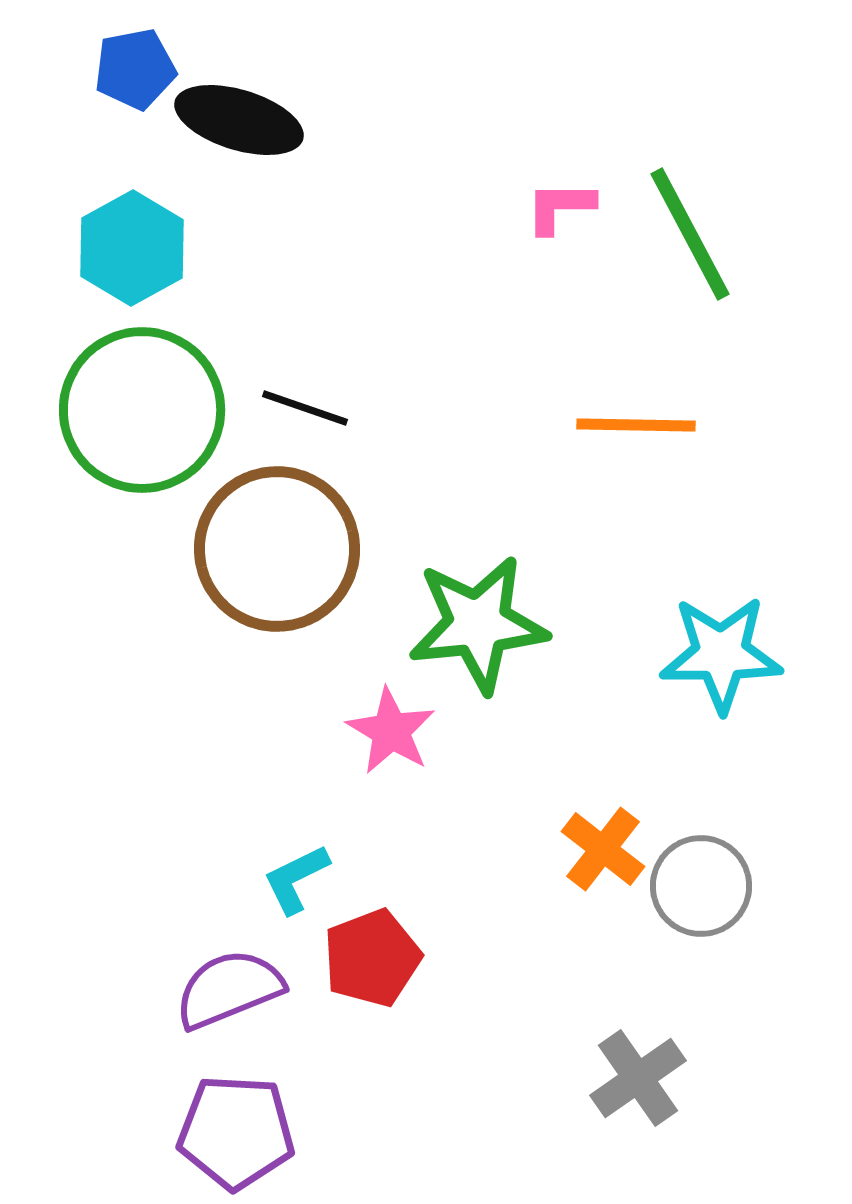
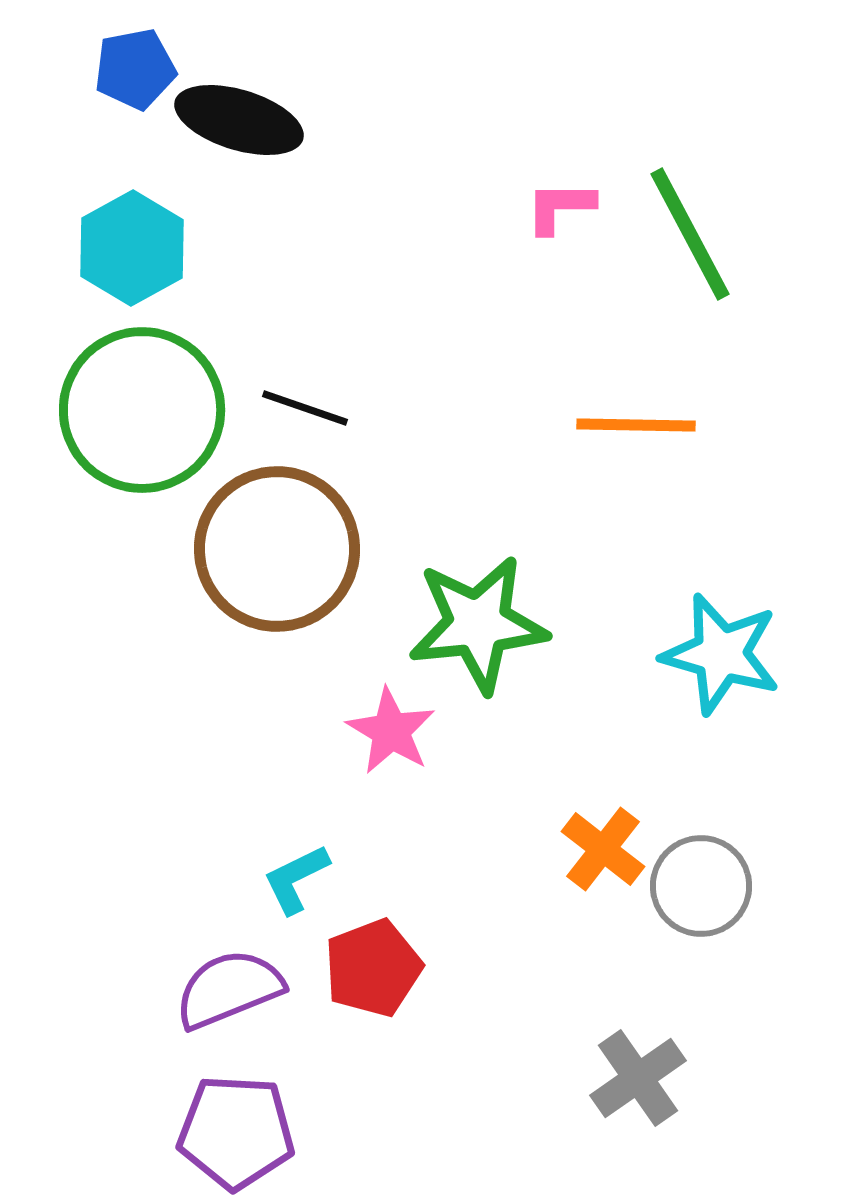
cyan star: rotated 16 degrees clockwise
red pentagon: moved 1 px right, 10 px down
